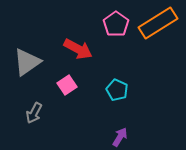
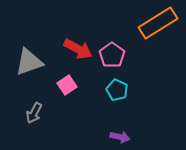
pink pentagon: moved 4 px left, 31 px down
gray triangle: moved 2 px right; rotated 16 degrees clockwise
purple arrow: rotated 72 degrees clockwise
